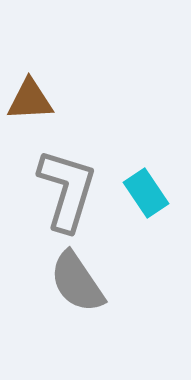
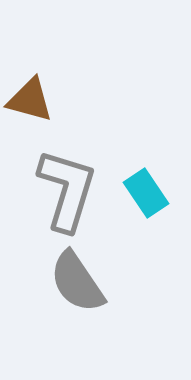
brown triangle: rotated 18 degrees clockwise
